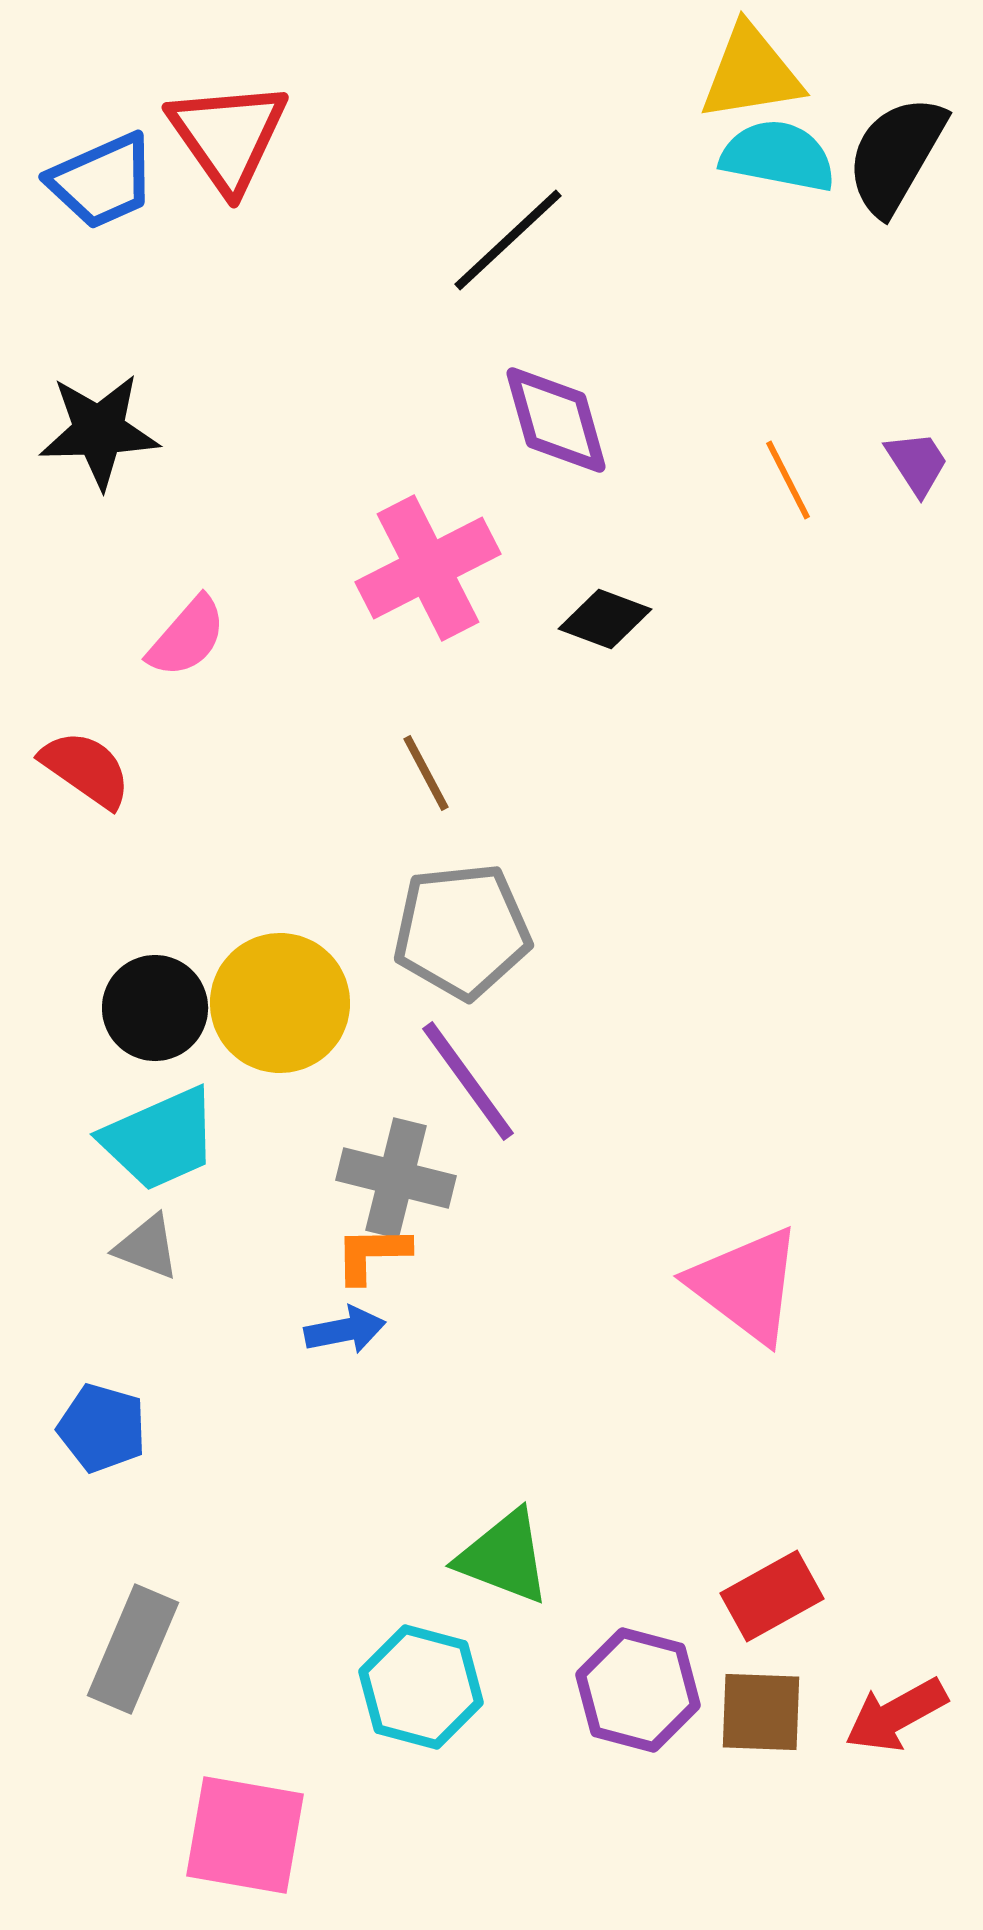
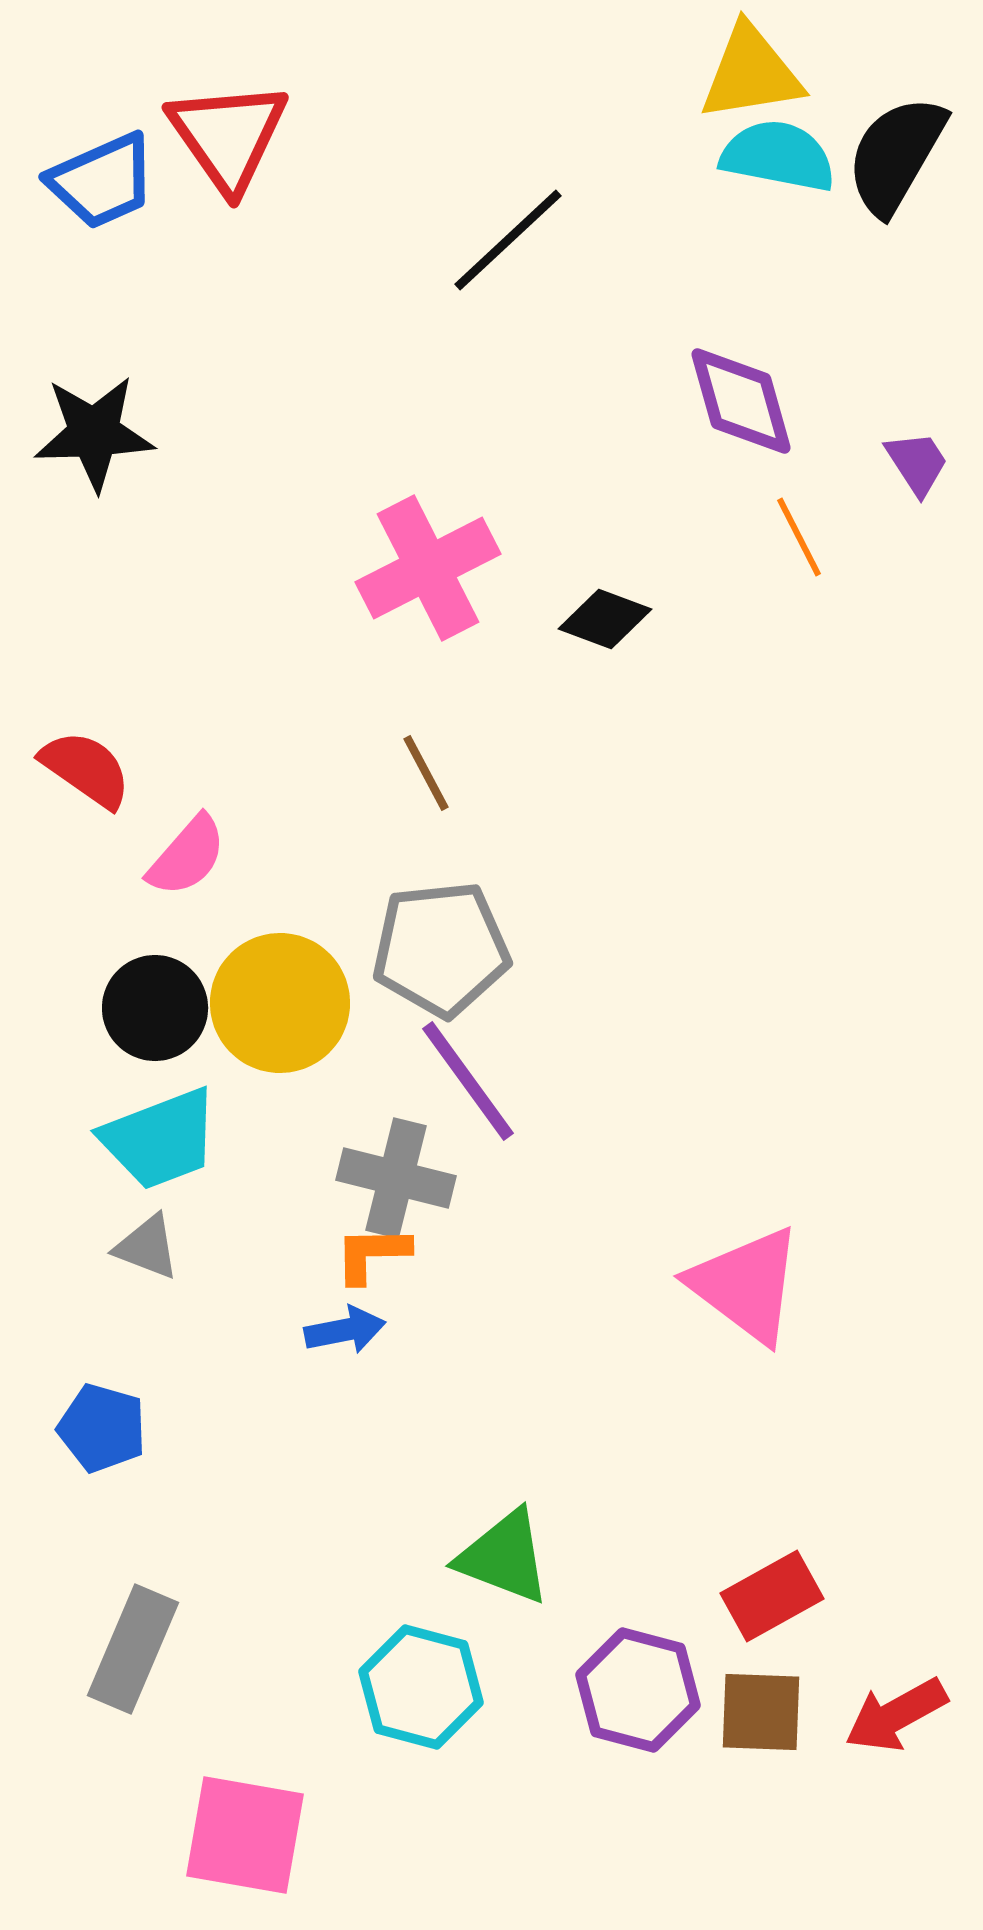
purple diamond: moved 185 px right, 19 px up
black star: moved 5 px left, 2 px down
orange line: moved 11 px right, 57 px down
pink semicircle: moved 219 px down
gray pentagon: moved 21 px left, 18 px down
cyan trapezoid: rotated 3 degrees clockwise
